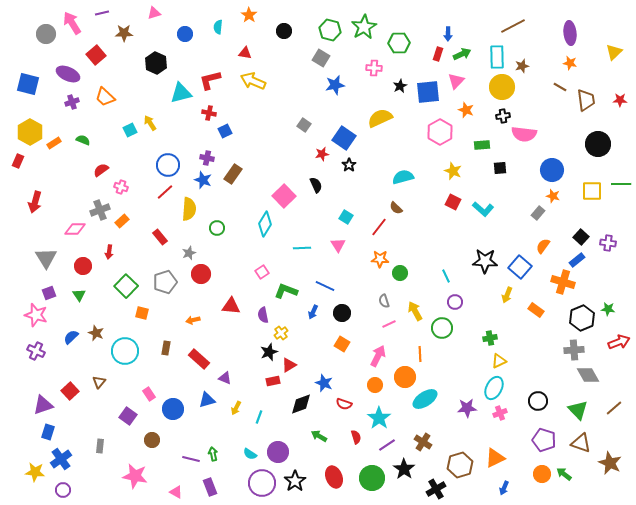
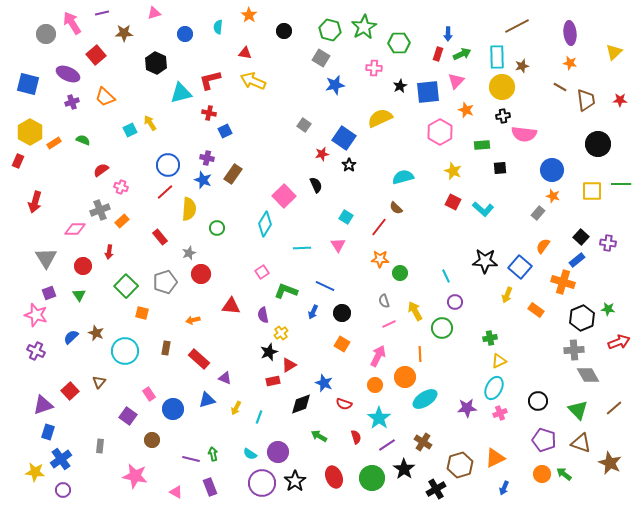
brown line at (513, 26): moved 4 px right
